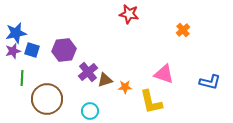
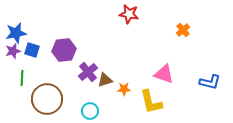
orange star: moved 1 px left, 2 px down
